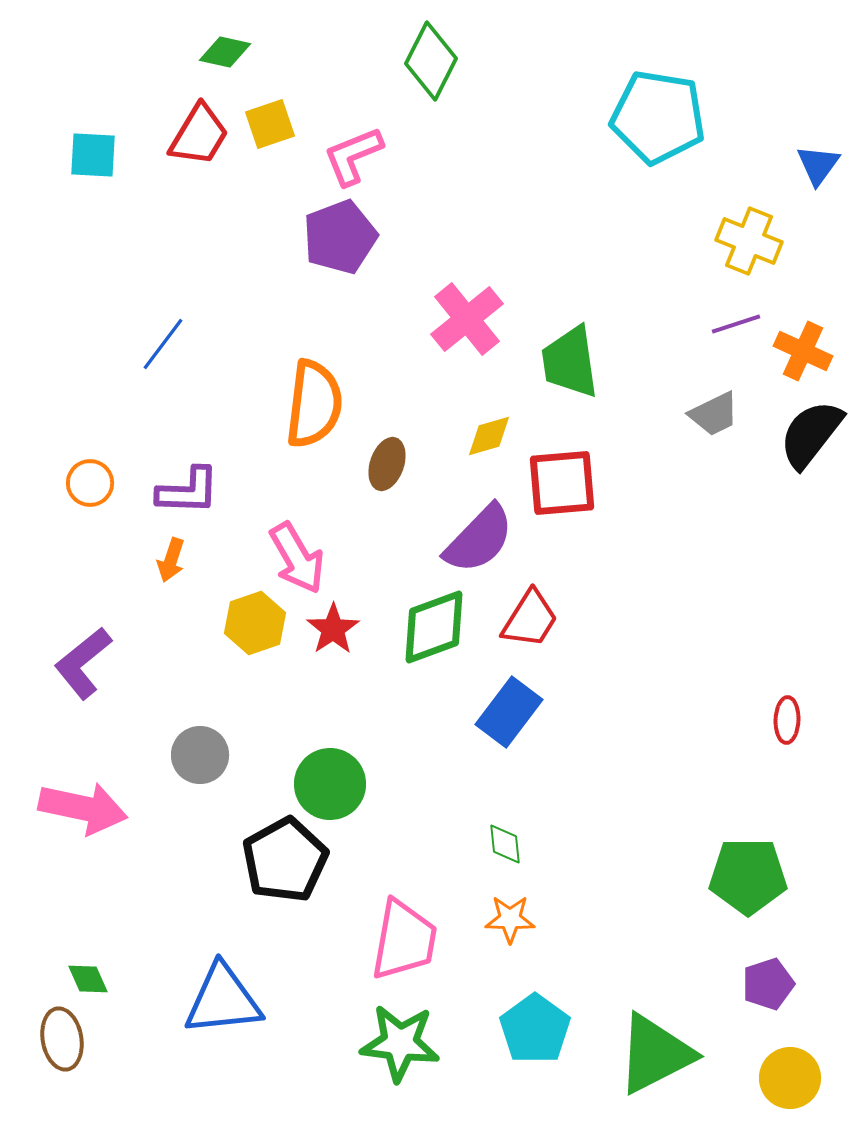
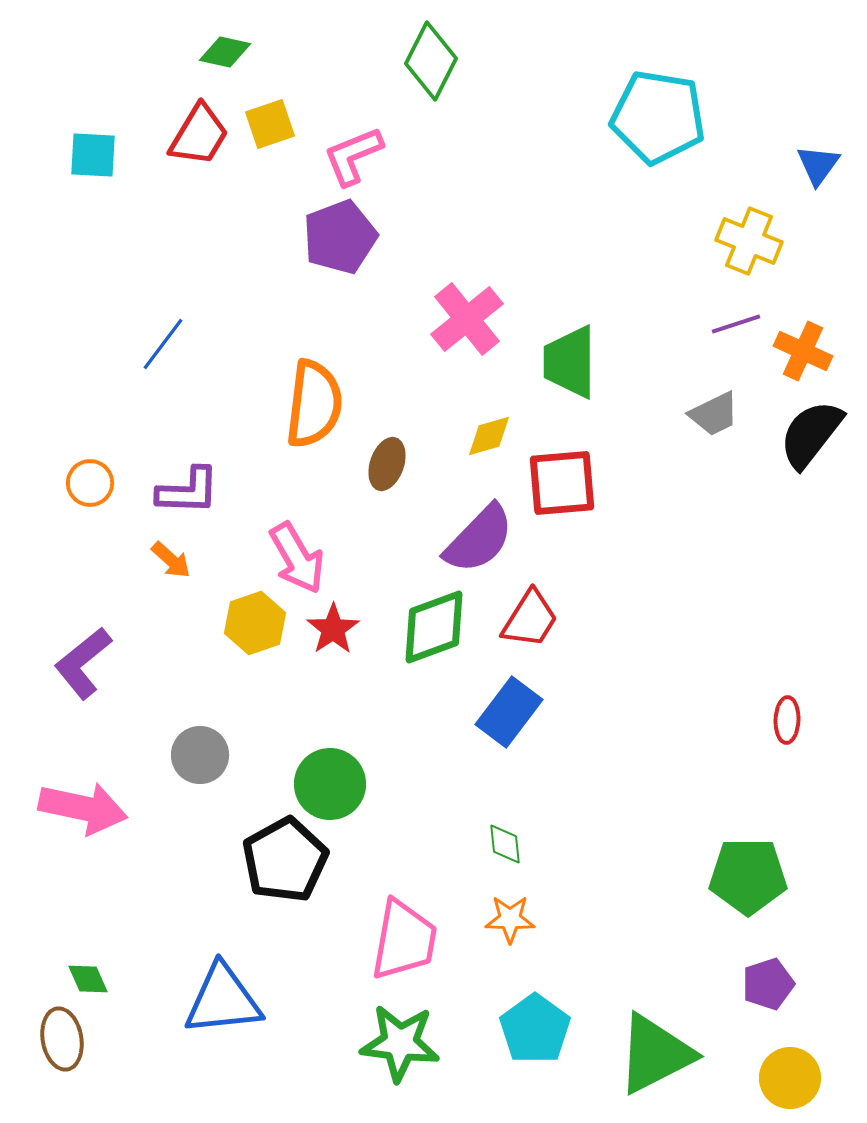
green trapezoid at (570, 362): rotated 8 degrees clockwise
orange arrow at (171, 560): rotated 66 degrees counterclockwise
